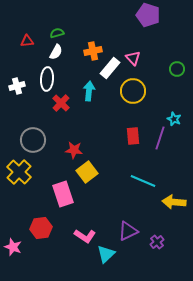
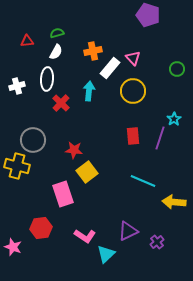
cyan star: rotated 16 degrees clockwise
yellow cross: moved 2 px left, 6 px up; rotated 30 degrees counterclockwise
